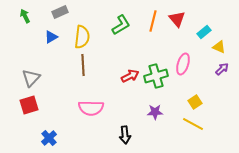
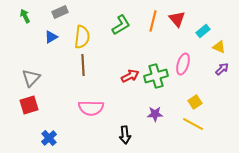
cyan rectangle: moved 1 px left, 1 px up
purple star: moved 2 px down
